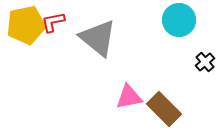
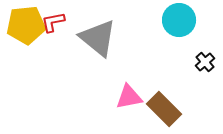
yellow pentagon: rotated 6 degrees clockwise
